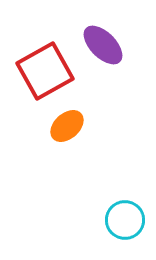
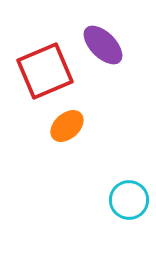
red square: rotated 6 degrees clockwise
cyan circle: moved 4 px right, 20 px up
